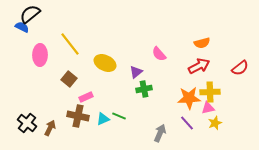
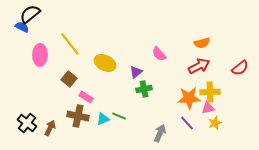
pink rectangle: rotated 56 degrees clockwise
